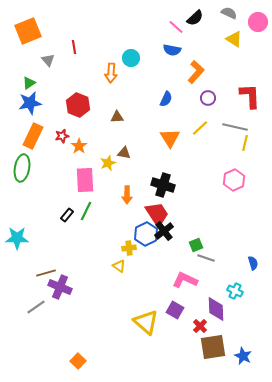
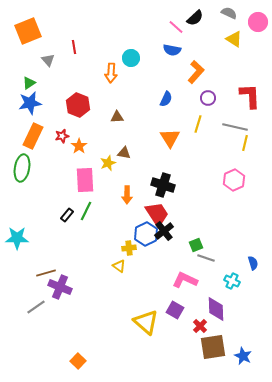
yellow line at (200, 128): moved 2 px left, 4 px up; rotated 30 degrees counterclockwise
cyan cross at (235, 291): moved 3 px left, 10 px up
